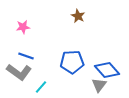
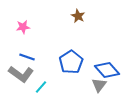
blue line: moved 1 px right, 1 px down
blue pentagon: moved 1 px left; rotated 30 degrees counterclockwise
gray L-shape: moved 2 px right, 2 px down
